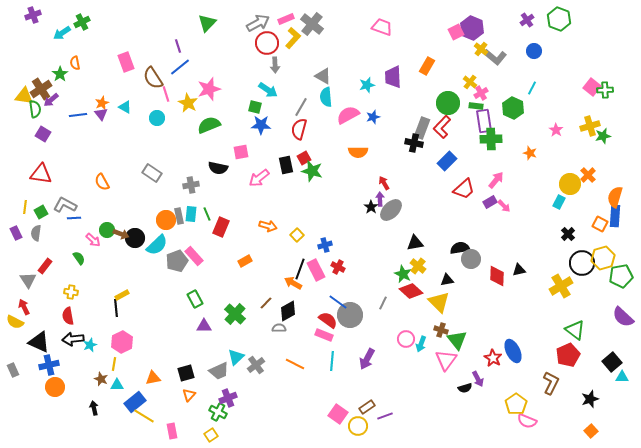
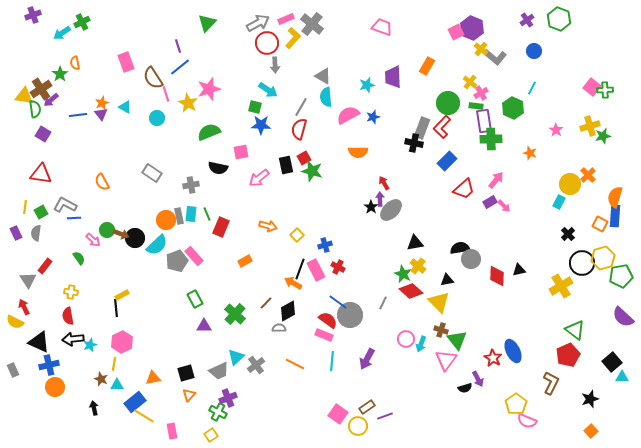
green semicircle at (209, 125): moved 7 px down
